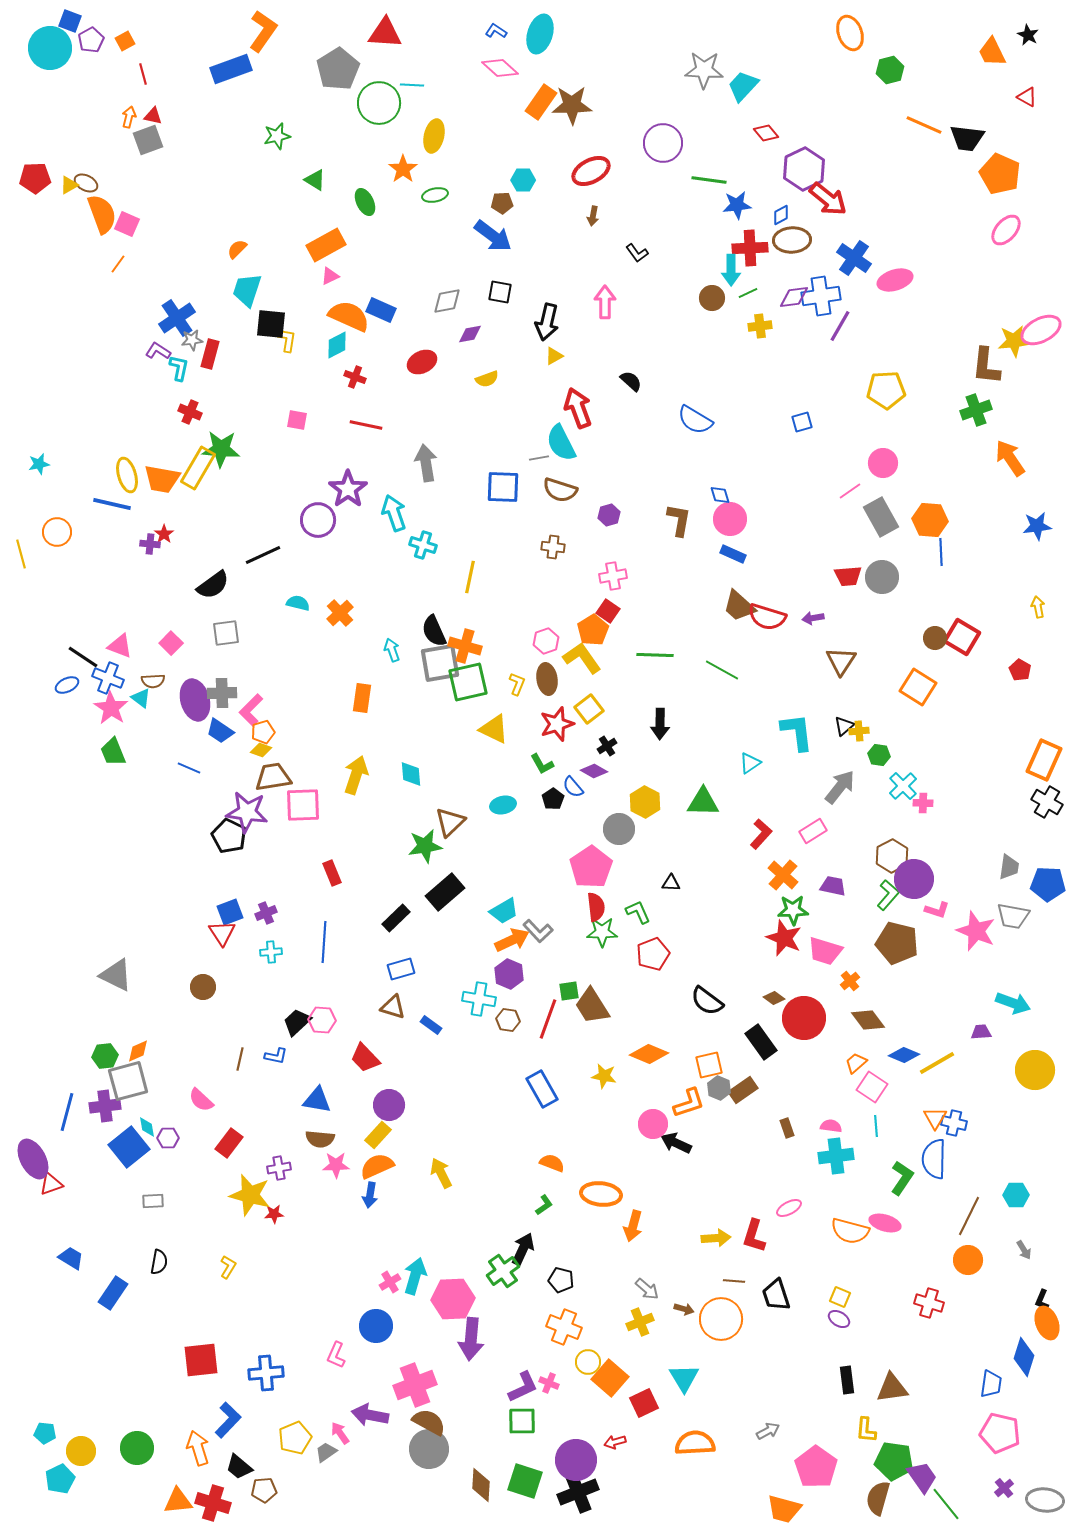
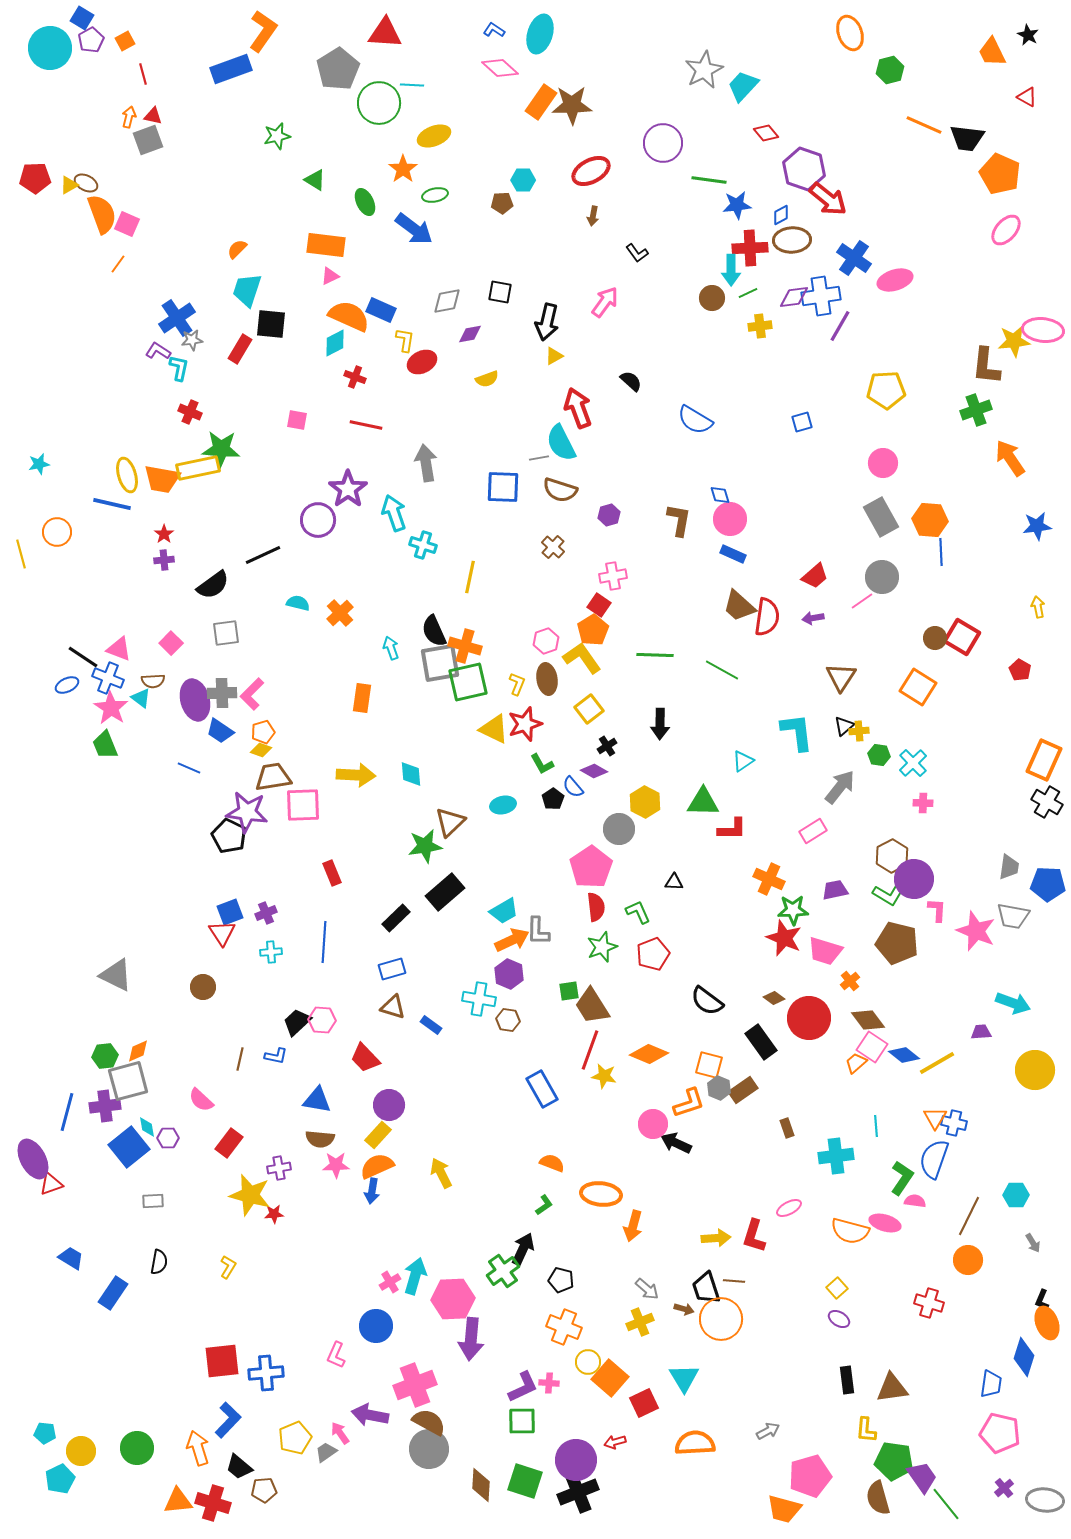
blue square at (70, 21): moved 12 px right, 3 px up; rotated 10 degrees clockwise
blue L-shape at (496, 31): moved 2 px left, 1 px up
gray star at (704, 70): rotated 30 degrees counterclockwise
yellow ellipse at (434, 136): rotated 56 degrees clockwise
purple hexagon at (804, 169): rotated 15 degrees counterclockwise
blue arrow at (493, 236): moved 79 px left, 7 px up
orange rectangle at (326, 245): rotated 36 degrees clockwise
pink arrow at (605, 302): rotated 36 degrees clockwise
pink ellipse at (1041, 330): moved 2 px right; rotated 33 degrees clockwise
yellow L-shape at (287, 340): moved 118 px right
cyan diamond at (337, 345): moved 2 px left, 2 px up
red rectangle at (210, 354): moved 30 px right, 5 px up; rotated 16 degrees clockwise
yellow rectangle at (198, 468): rotated 48 degrees clockwise
pink line at (850, 491): moved 12 px right, 110 px down
purple cross at (150, 544): moved 14 px right, 16 px down; rotated 12 degrees counterclockwise
brown cross at (553, 547): rotated 35 degrees clockwise
red trapezoid at (848, 576): moved 33 px left; rotated 36 degrees counterclockwise
red square at (608, 611): moved 9 px left, 6 px up
red semicircle at (767, 617): rotated 99 degrees counterclockwise
pink triangle at (120, 646): moved 1 px left, 3 px down
cyan arrow at (392, 650): moved 1 px left, 2 px up
brown triangle at (841, 661): moved 16 px down
pink L-shape at (251, 710): moved 1 px right, 16 px up
red star at (557, 724): moved 32 px left
green trapezoid at (113, 752): moved 8 px left, 7 px up
cyan triangle at (750, 763): moved 7 px left, 2 px up
yellow arrow at (356, 775): rotated 75 degrees clockwise
cyan cross at (903, 786): moved 10 px right, 23 px up
red L-shape at (761, 834): moved 29 px left, 5 px up; rotated 48 degrees clockwise
orange cross at (783, 875): moved 14 px left, 4 px down; rotated 16 degrees counterclockwise
black triangle at (671, 883): moved 3 px right, 1 px up
purple trapezoid at (833, 886): moved 2 px right, 4 px down; rotated 24 degrees counterclockwise
green L-shape at (888, 895): rotated 80 degrees clockwise
pink L-shape at (937, 910): rotated 105 degrees counterclockwise
gray L-shape at (538, 931): rotated 44 degrees clockwise
green star at (602, 932): moved 15 px down; rotated 20 degrees counterclockwise
blue rectangle at (401, 969): moved 9 px left
red circle at (804, 1018): moved 5 px right
red line at (548, 1019): moved 42 px right, 31 px down
blue diamond at (904, 1055): rotated 16 degrees clockwise
orange square at (709, 1065): rotated 28 degrees clockwise
pink square at (872, 1087): moved 40 px up
pink semicircle at (831, 1126): moved 84 px right, 75 px down
blue semicircle at (934, 1159): rotated 18 degrees clockwise
blue arrow at (370, 1195): moved 2 px right, 4 px up
gray arrow at (1024, 1250): moved 9 px right, 7 px up
black trapezoid at (776, 1295): moved 70 px left, 7 px up
yellow square at (840, 1297): moved 3 px left, 9 px up; rotated 25 degrees clockwise
red square at (201, 1360): moved 21 px right, 1 px down
pink cross at (549, 1383): rotated 18 degrees counterclockwise
pink pentagon at (816, 1467): moved 6 px left, 9 px down; rotated 21 degrees clockwise
brown semicircle at (878, 1498): rotated 32 degrees counterclockwise
